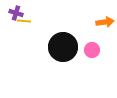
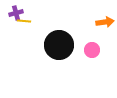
purple cross: rotated 32 degrees counterclockwise
black circle: moved 4 px left, 2 px up
